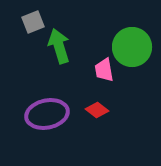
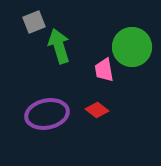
gray square: moved 1 px right
